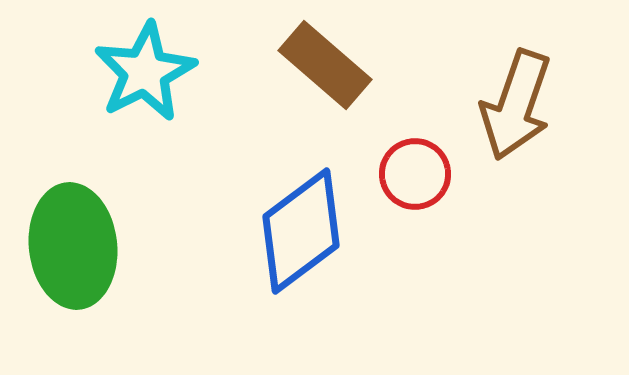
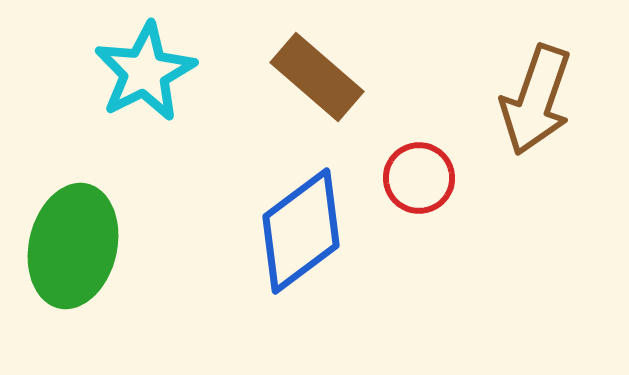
brown rectangle: moved 8 px left, 12 px down
brown arrow: moved 20 px right, 5 px up
red circle: moved 4 px right, 4 px down
green ellipse: rotated 19 degrees clockwise
